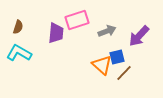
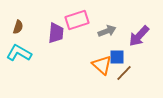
blue square: rotated 14 degrees clockwise
